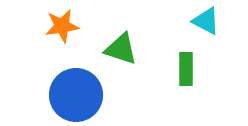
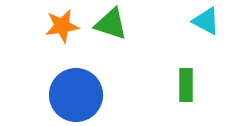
green triangle: moved 10 px left, 25 px up
green rectangle: moved 16 px down
